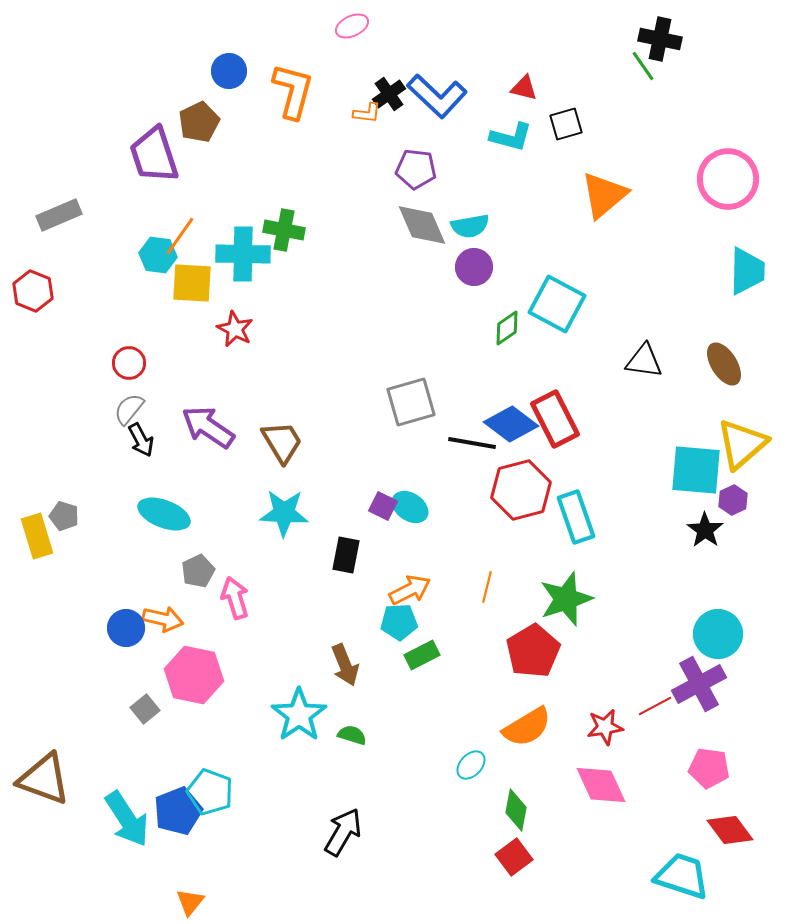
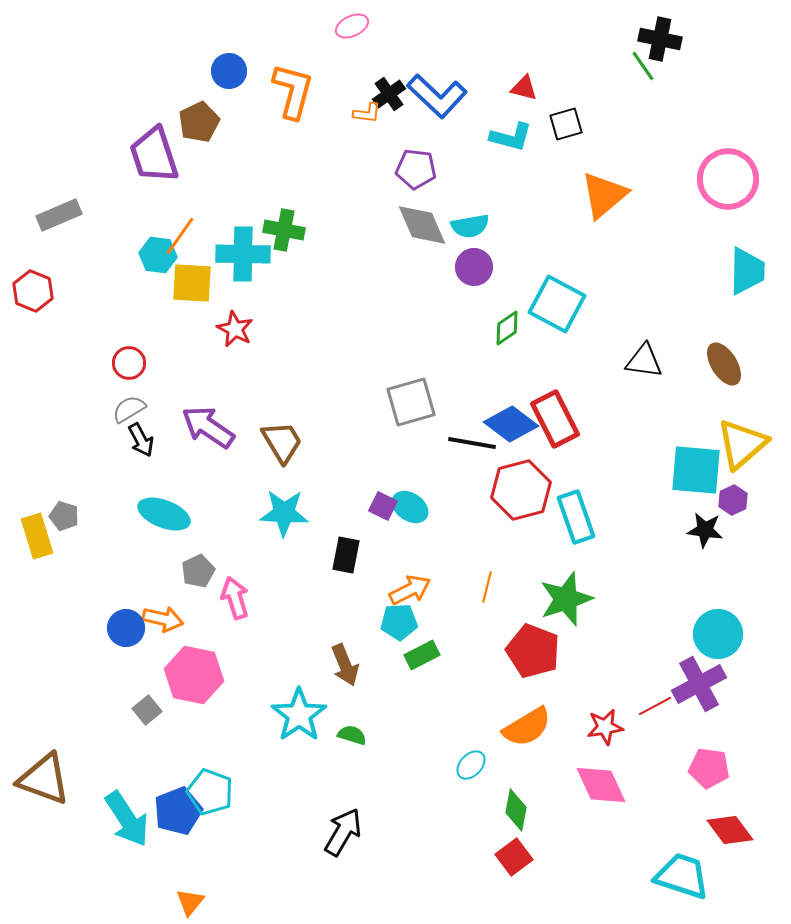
gray semicircle at (129, 409): rotated 20 degrees clockwise
black star at (705, 530): rotated 27 degrees counterclockwise
red pentagon at (533, 651): rotated 20 degrees counterclockwise
gray square at (145, 709): moved 2 px right, 1 px down
